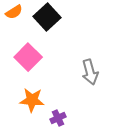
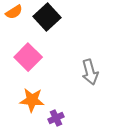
purple cross: moved 2 px left
